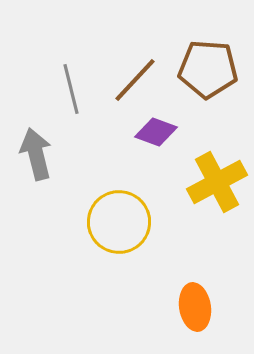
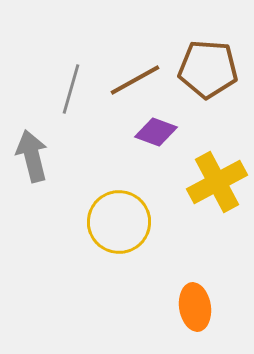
brown line: rotated 18 degrees clockwise
gray line: rotated 30 degrees clockwise
gray arrow: moved 4 px left, 2 px down
